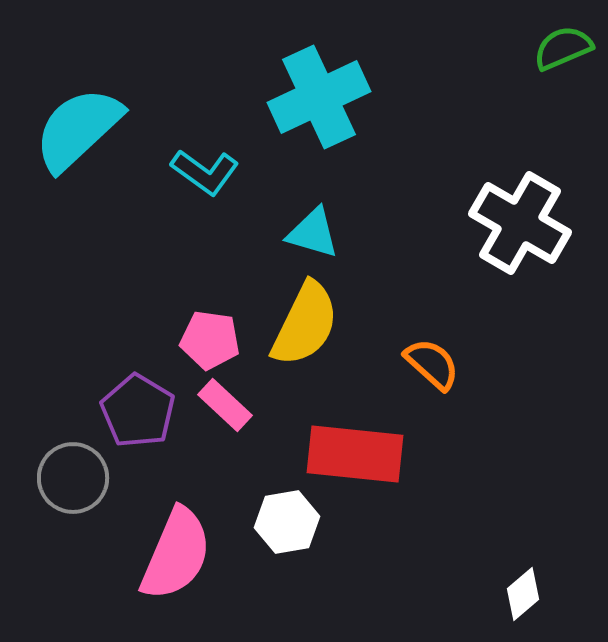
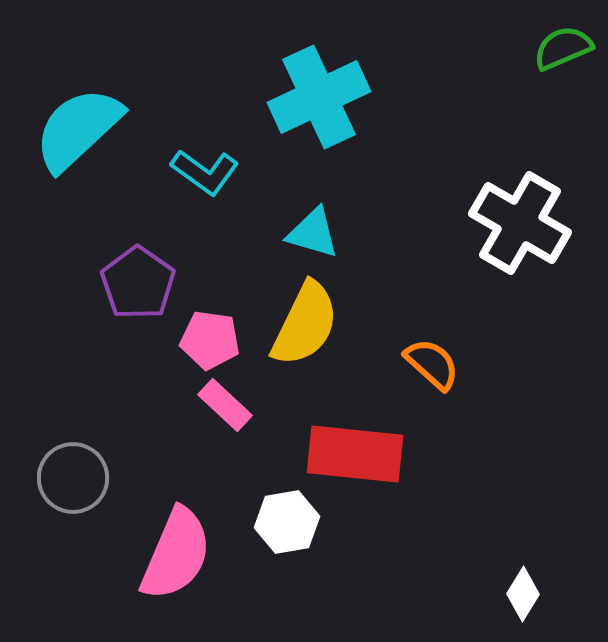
purple pentagon: moved 128 px up; rotated 4 degrees clockwise
white diamond: rotated 18 degrees counterclockwise
